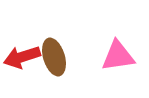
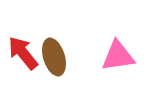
red arrow: moved 1 px right, 4 px up; rotated 69 degrees clockwise
